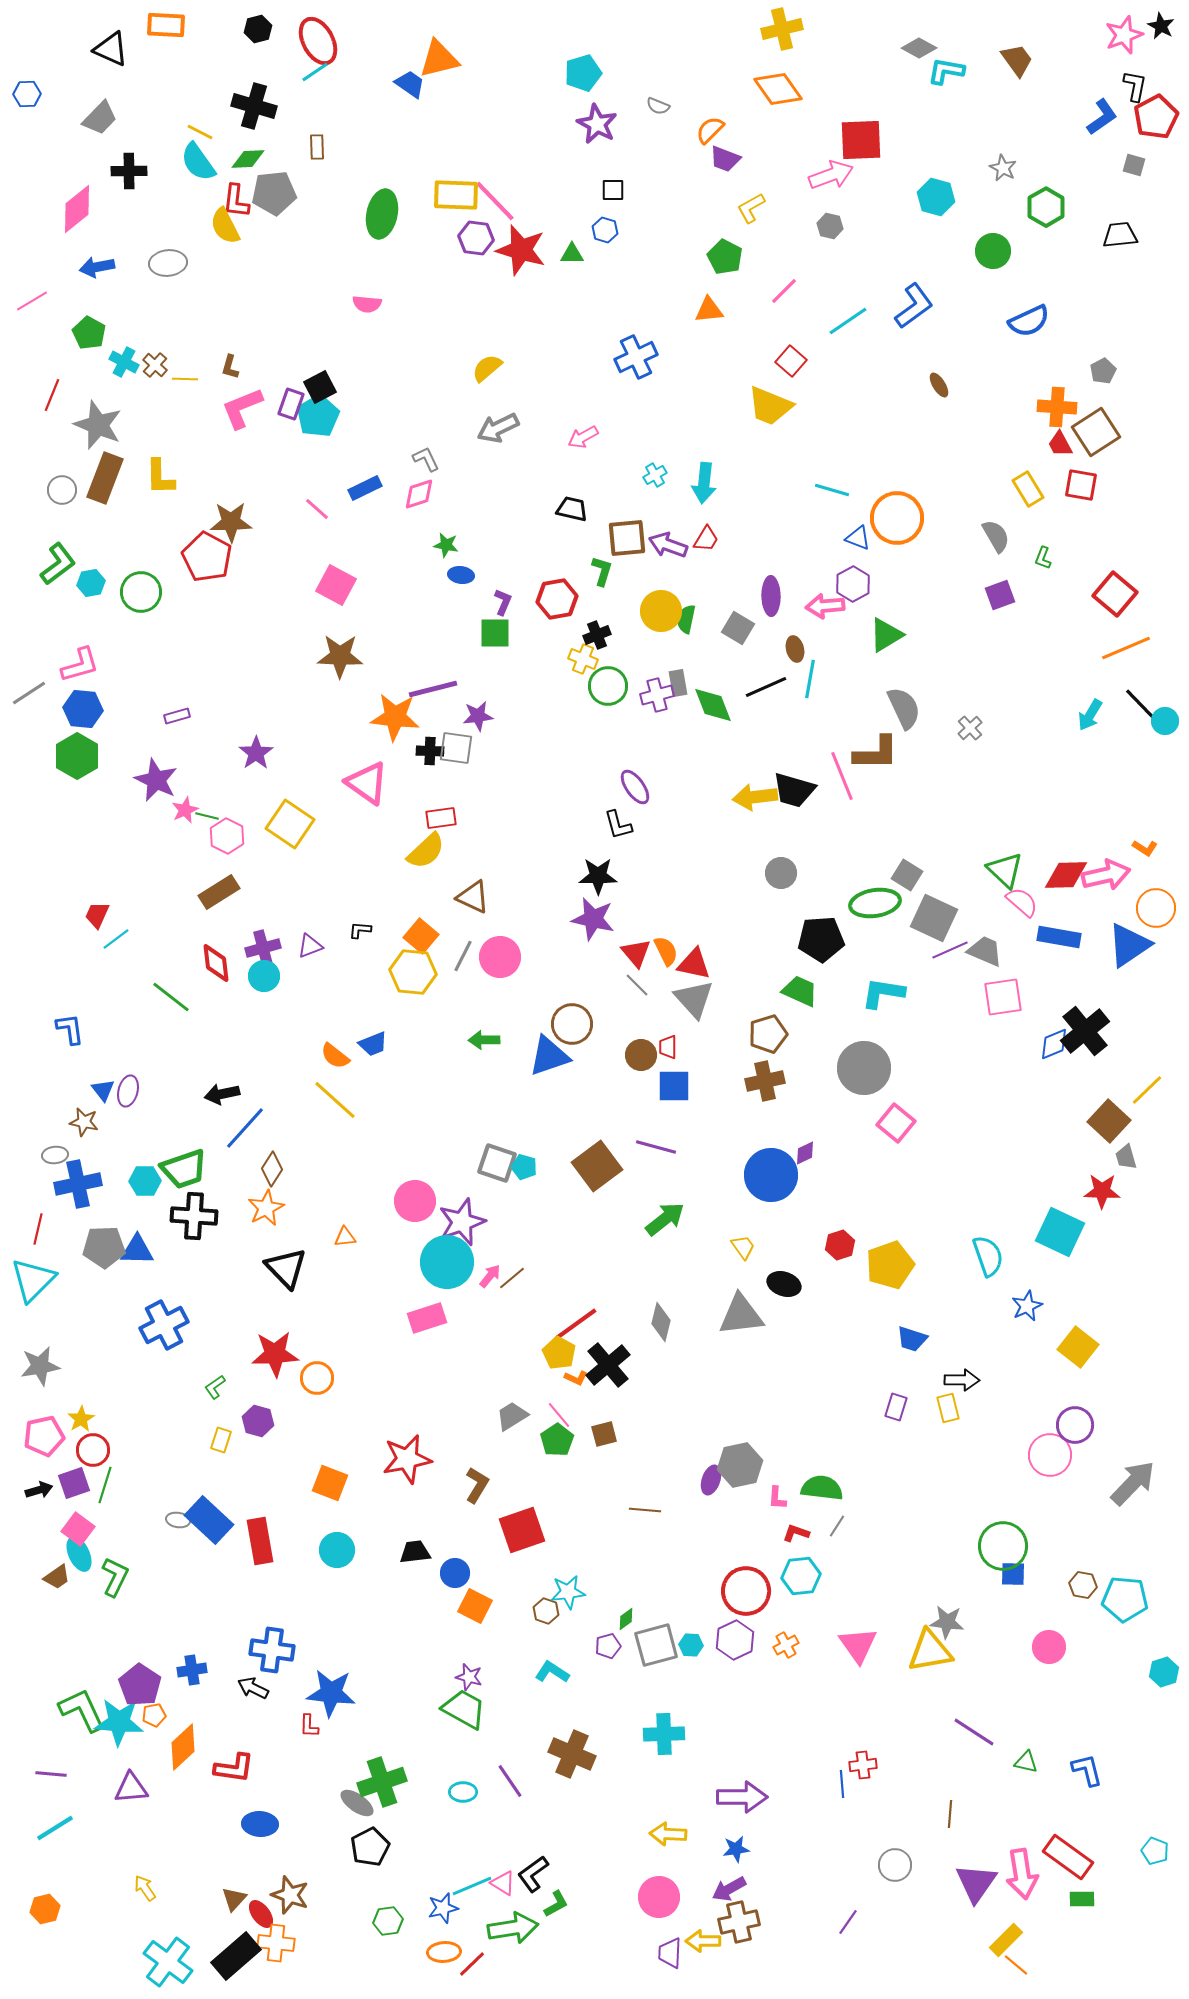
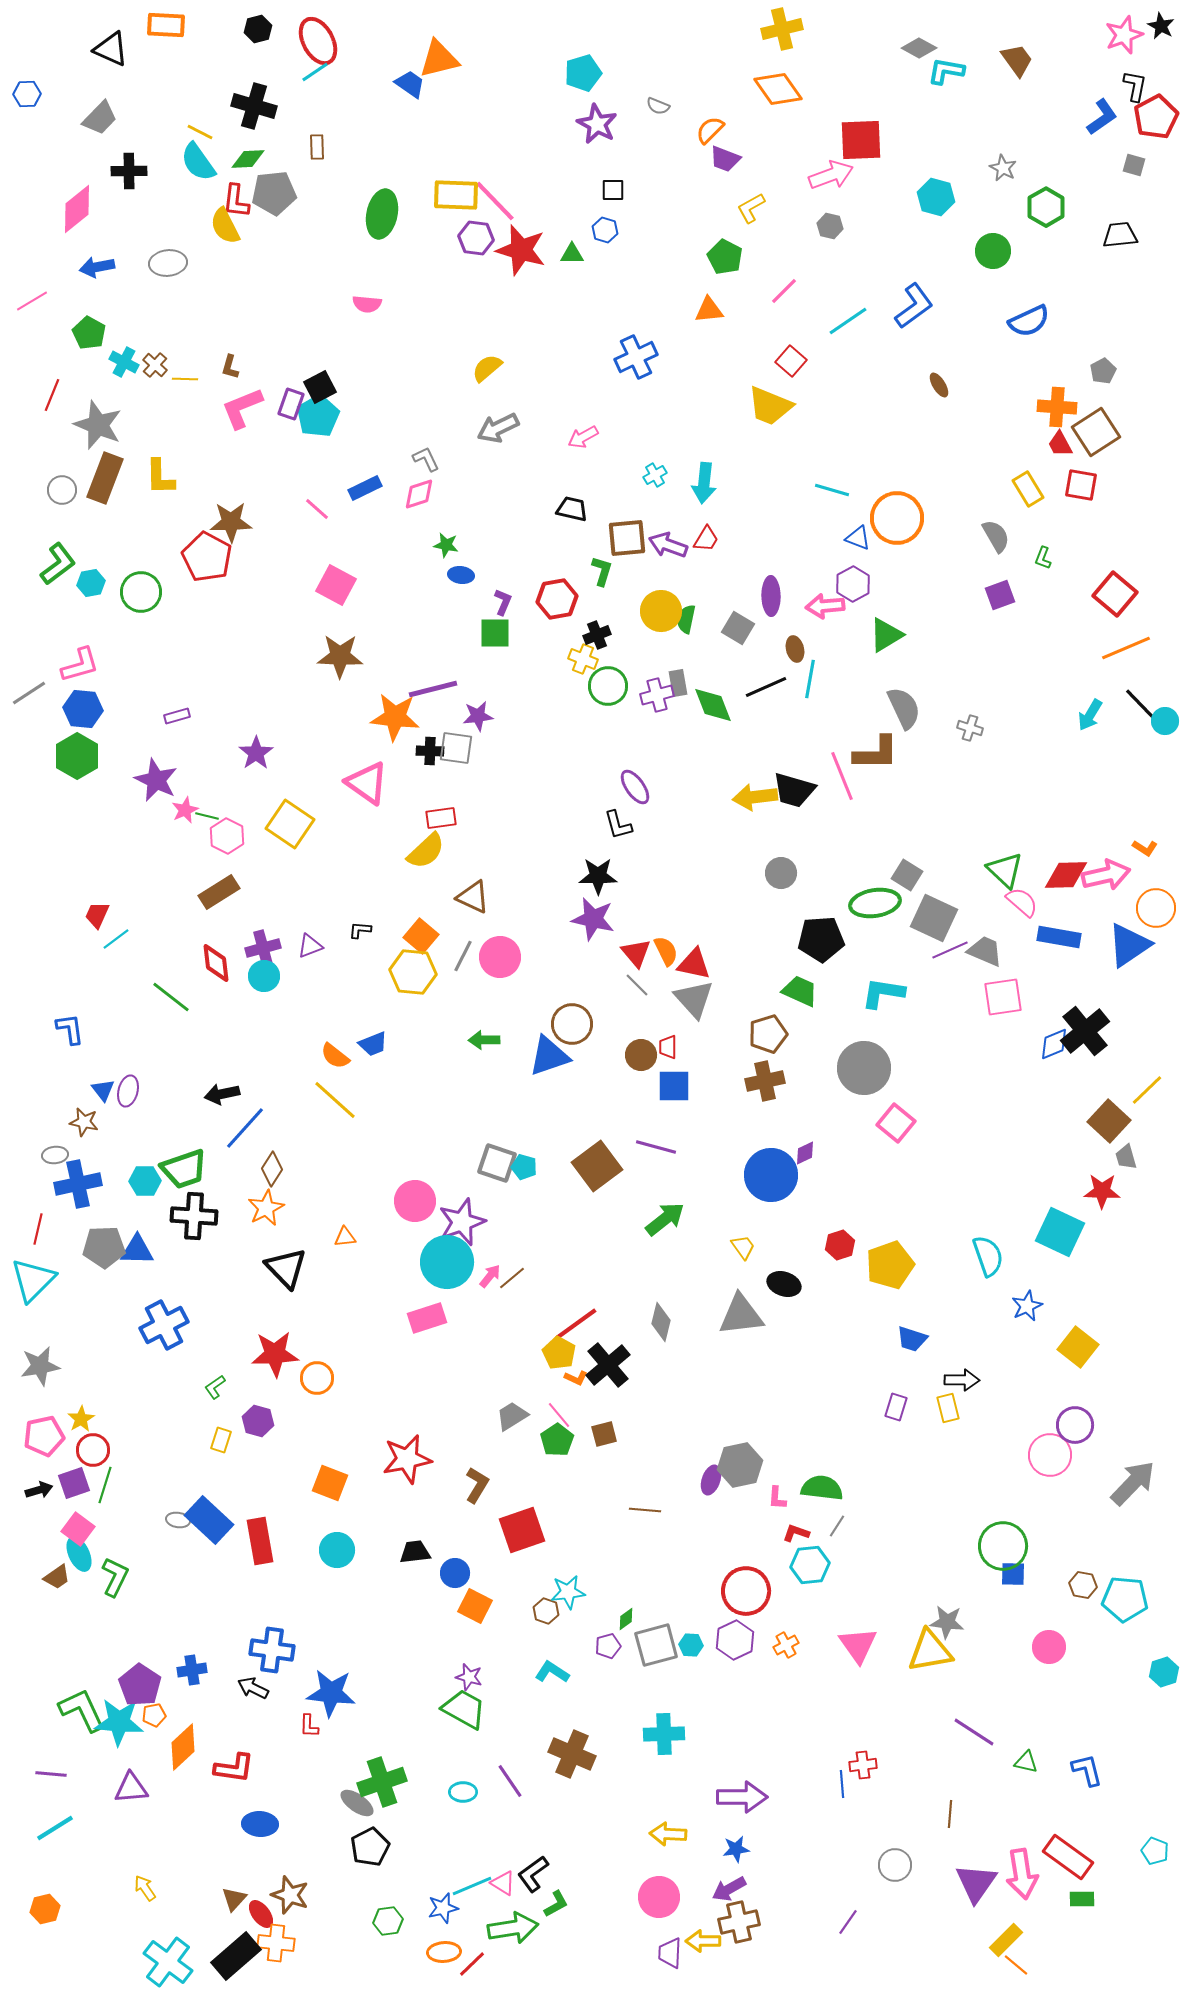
gray cross at (970, 728): rotated 30 degrees counterclockwise
cyan hexagon at (801, 1576): moved 9 px right, 11 px up
